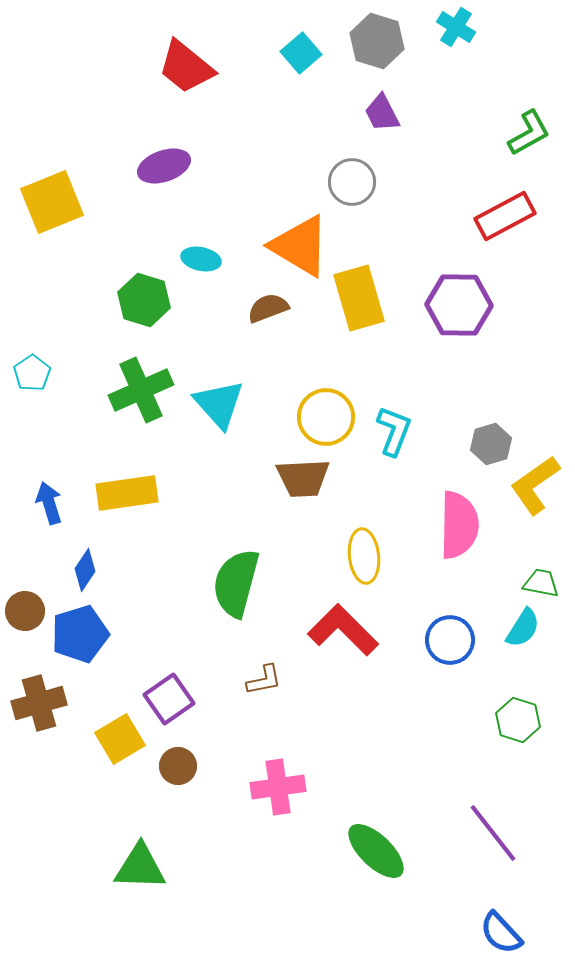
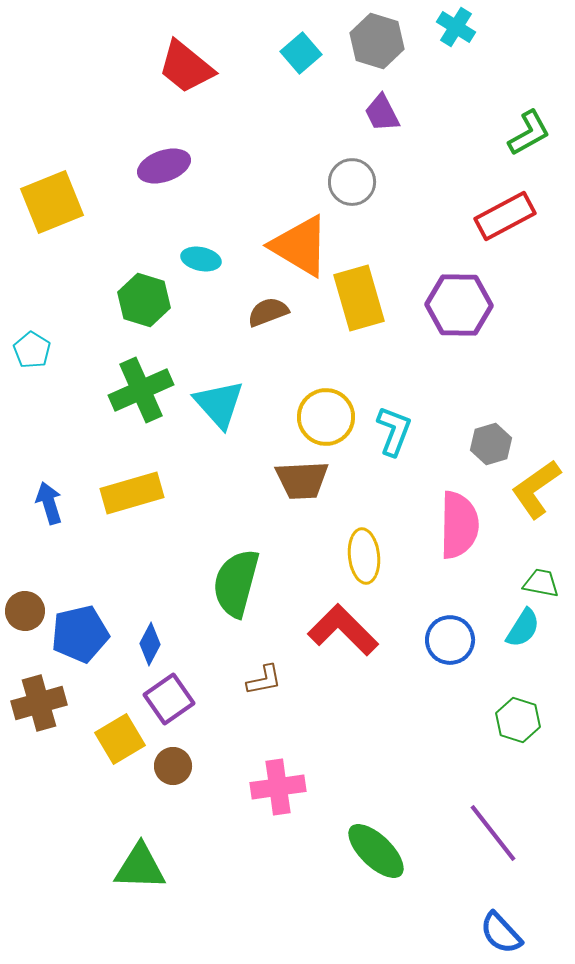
brown semicircle at (268, 308): moved 4 px down
cyan pentagon at (32, 373): moved 23 px up; rotated 6 degrees counterclockwise
brown trapezoid at (303, 478): moved 1 px left, 2 px down
yellow L-shape at (535, 485): moved 1 px right, 4 px down
yellow rectangle at (127, 493): moved 5 px right; rotated 8 degrees counterclockwise
blue diamond at (85, 570): moved 65 px right, 74 px down; rotated 6 degrees counterclockwise
blue pentagon at (80, 634): rotated 4 degrees clockwise
brown circle at (178, 766): moved 5 px left
